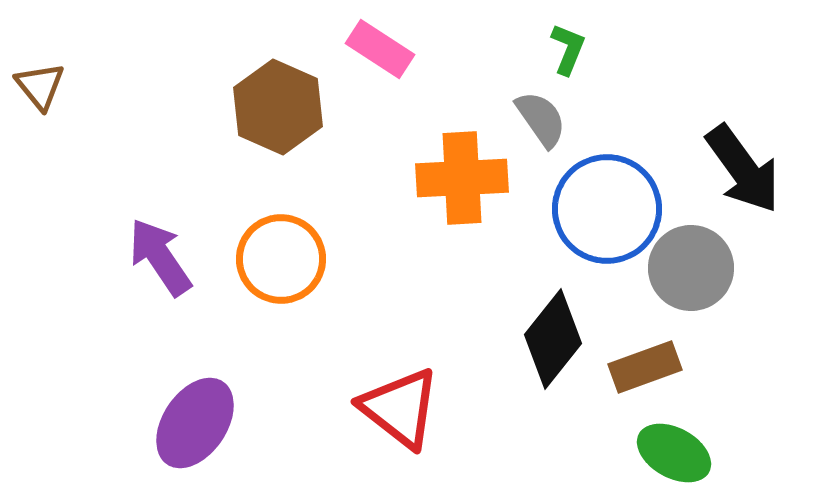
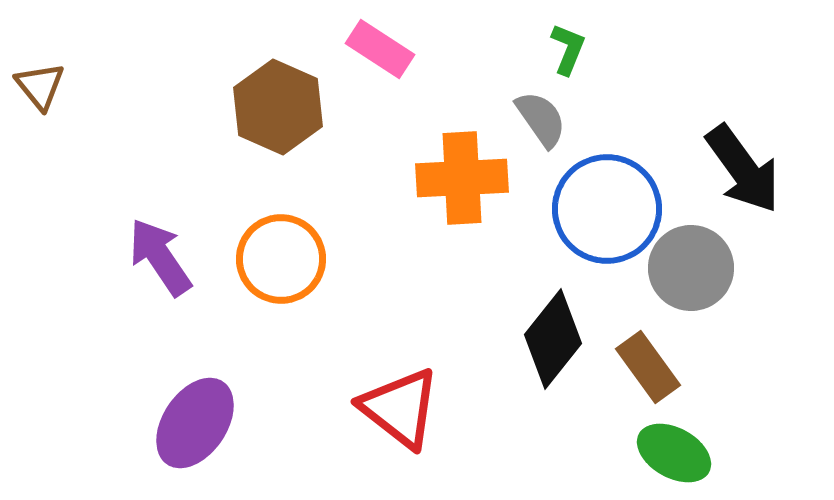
brown rectangle: moved 3 px right; rotated 74 degrees clockwise
